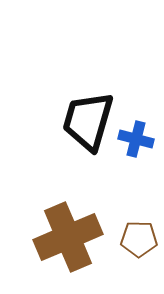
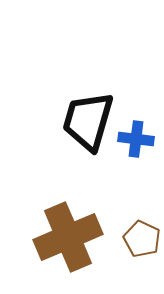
blue cross: rotated 8 degrees counterclockwise
brown pentagon: moved 3 px right; rotated 24 degrees clockwise
